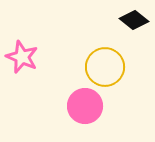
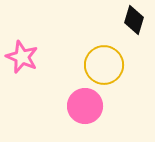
black diamond: rotated 68 degrees clockwise
yellow circle: moved 1 px left, 2 px up
